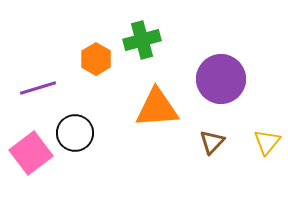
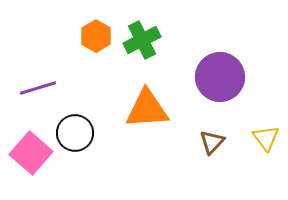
green cross: rotated 12 degrees counterclockwise
orange hexagon: moved 23 px up
purple circle: moved 1 px left, 2 px up
orange triangle: moved 10 px left, 1 px down
yellow triangle: moved 1 px left, 4 px up; rotated 16 degrees counterclockwise
pink square: rotated 12 degrees counterclockwise
